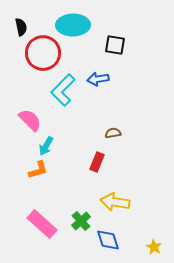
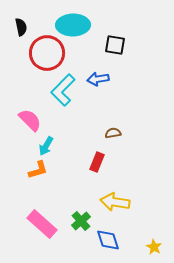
red circle: moved 4 px right
